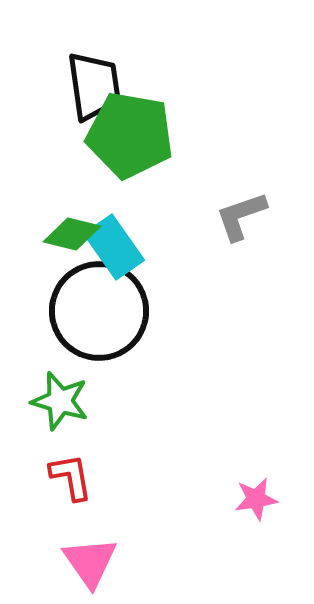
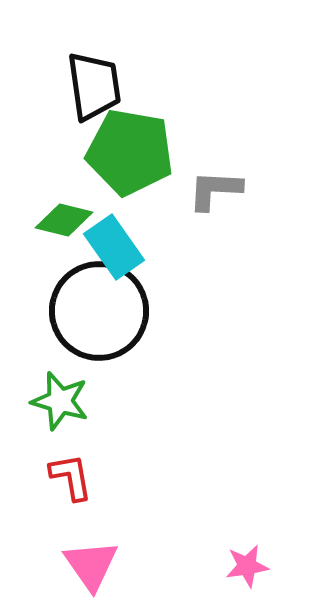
green pentagon: moved 17 px down
gray L-shape: moved 26 px left, 26 px up; rotated 22 degrees clockwise
green diamond: moved 8 px left, 14 px up
pink star: moved 9 px left, 67 px down
pink triangle: moved 1 px right, 3 px down
